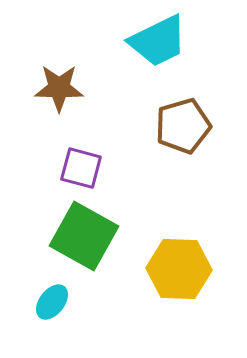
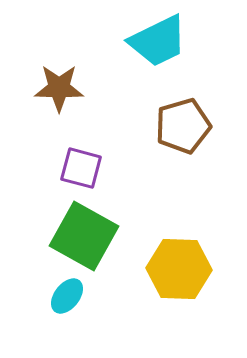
cyan ellipse: moved 15 px right, 6 px up
